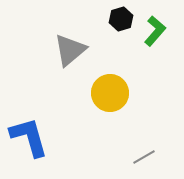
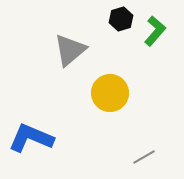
blue L-shape: moved 2 px right, 1 px down; rotated 51 degrees counterclockwise
